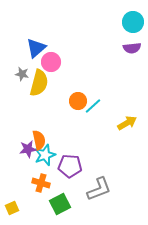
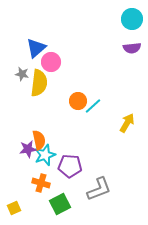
cyan circle: moved 1 px left, 3 px up
yellow semicircle: rotated 8 degrees counterclockwise
yellow arrow: rotated 30 degrees counterclockwise
yellow square: moved 2 px right
